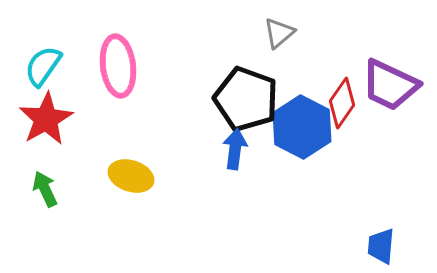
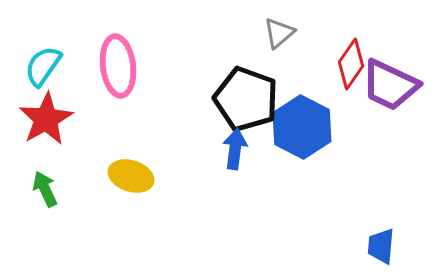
red diamond: moved 9 px right, 39 px up
